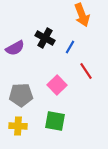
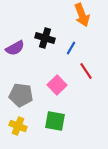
black cross: rotated 12 degrees counterclockwise
blue line: moved 1 px right, 1 px down
gray pentagon: rotated 10 degrees clockwise
yellow cross: rotated 18 degrees clockwise
